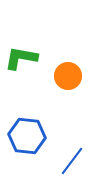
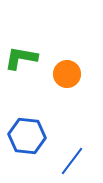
orange circle: moved 1 px left, 2 px up
